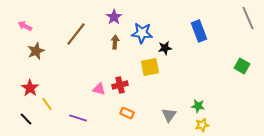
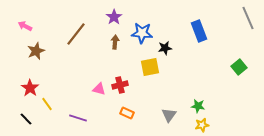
green square: moved 3 px left, 1 px down; rotated 21 degrees clockwise
